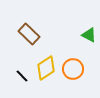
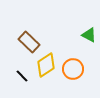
brown rectangle: moved 8 px down
yellow diamond: moved 3 px up
